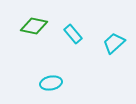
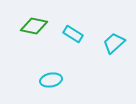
cyan rectangle: rotated 18 degrees counterclockwise
cyan ellipse: moved 3 px up
